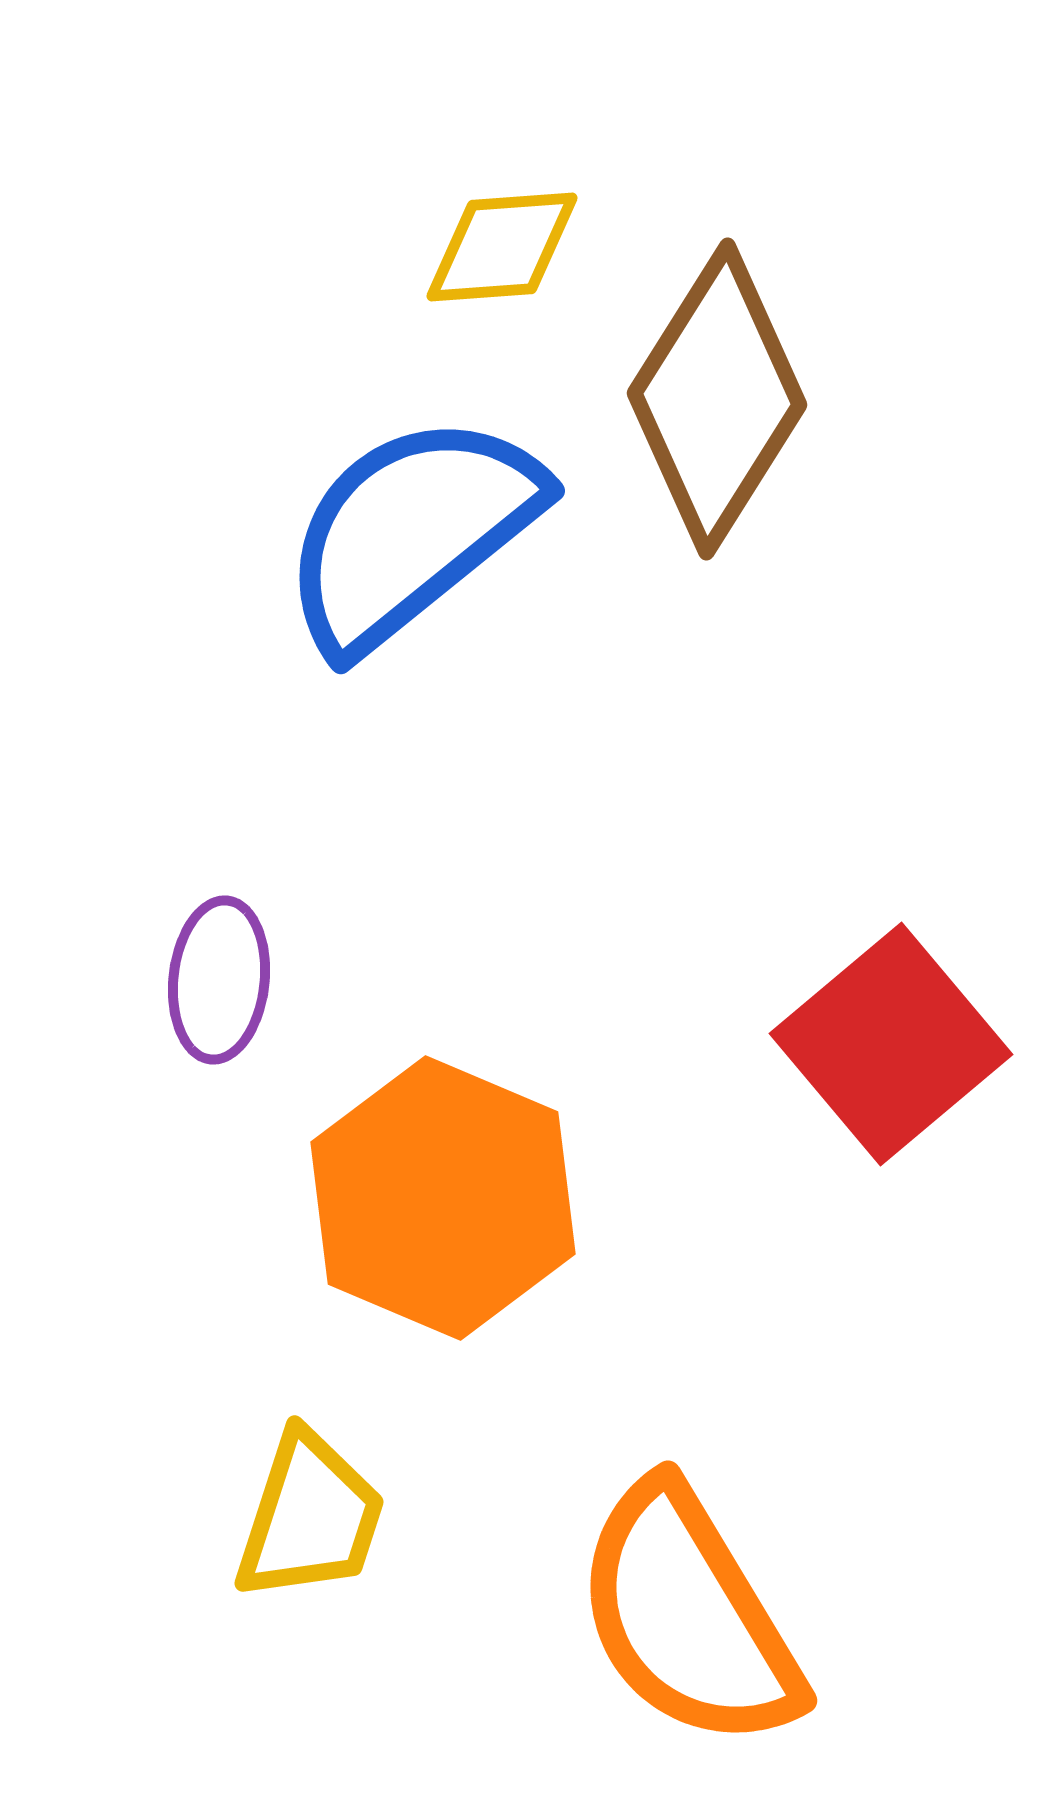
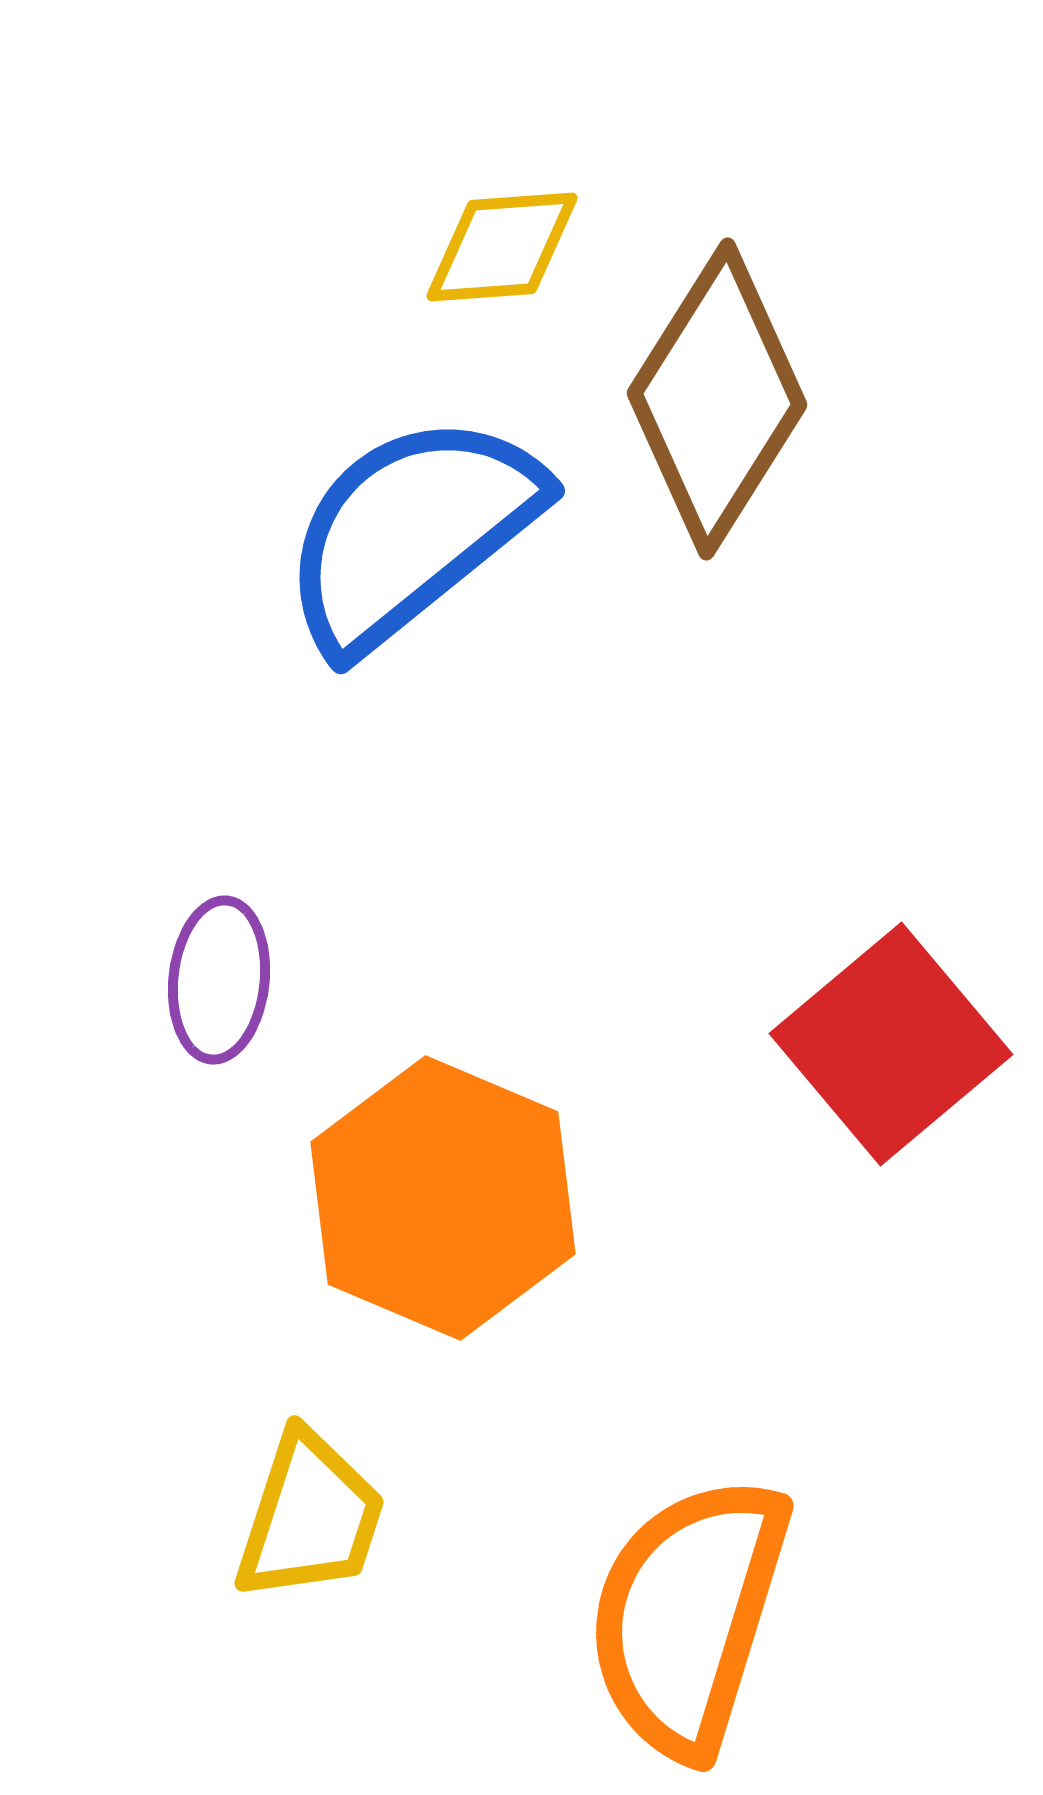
orange semicircle: rotated 48 degrees clockwise
